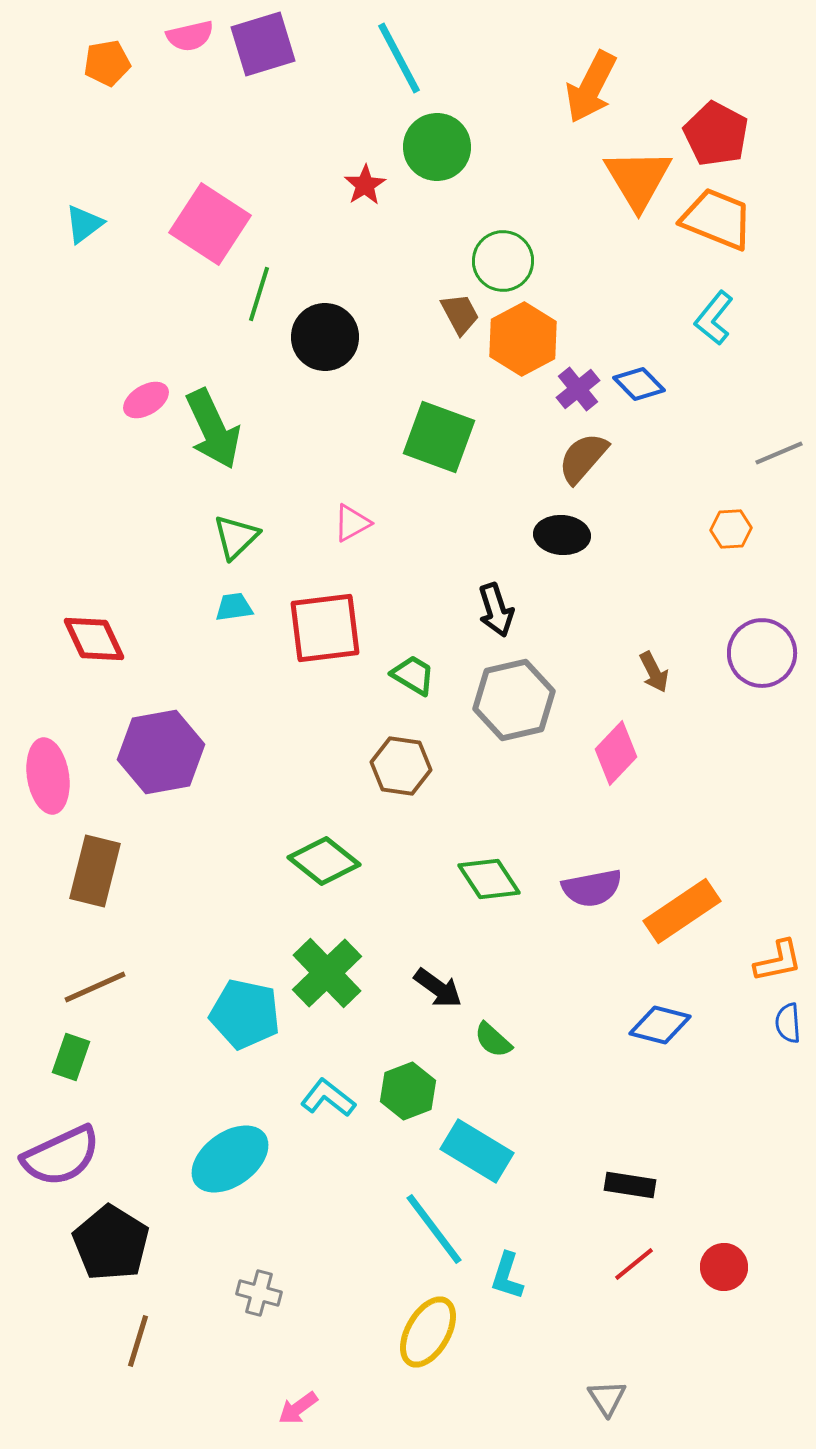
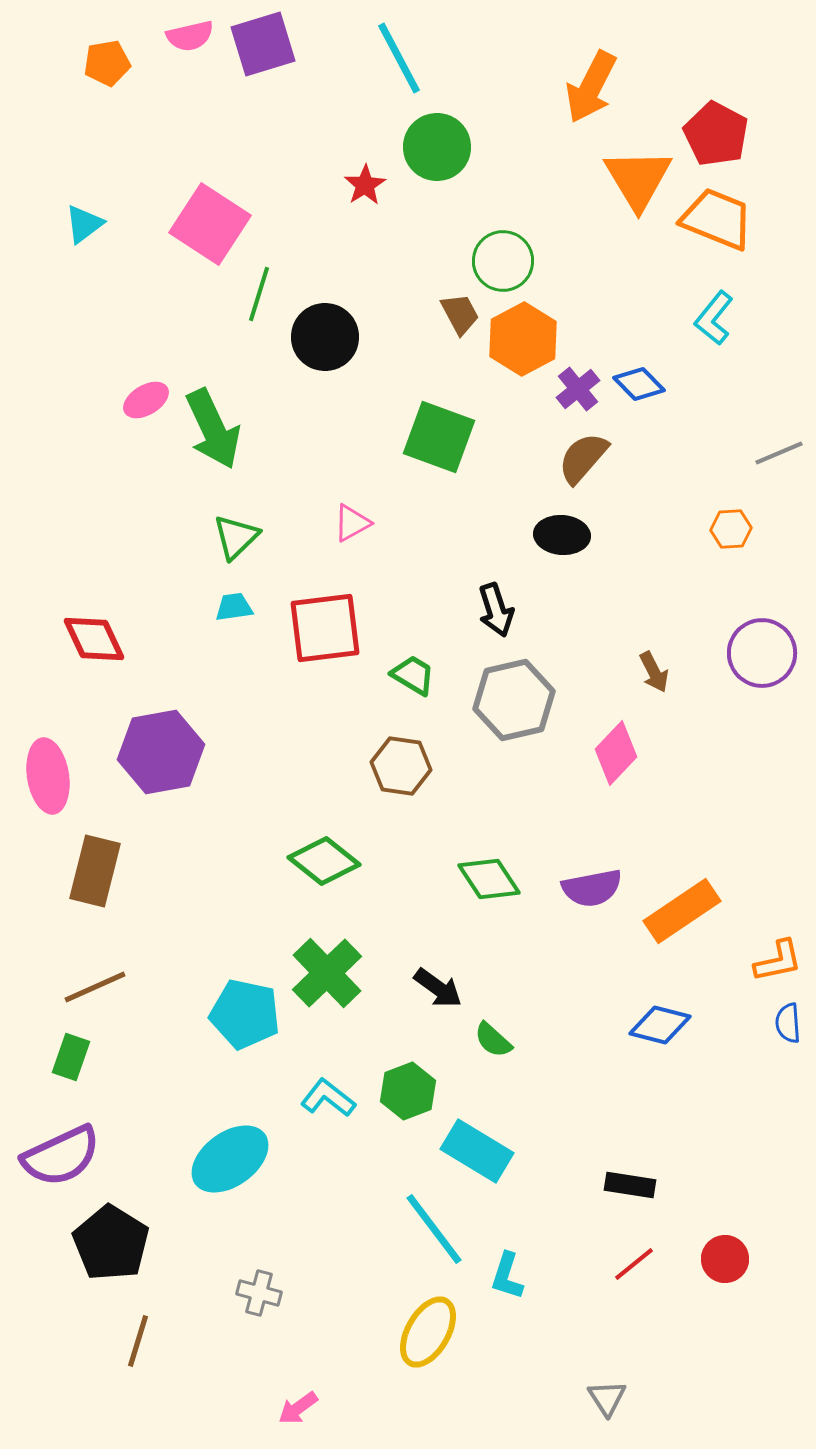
red circle at (724, 1267): moved 1 px right, 8 px up
